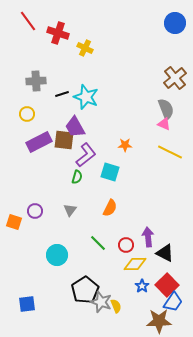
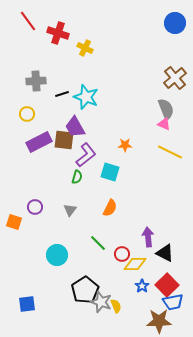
purple circle: moved 4 px up
red circle: moved 4 px left, 9 px down
blue trapezoid: rotated 45 degrees clockwise
